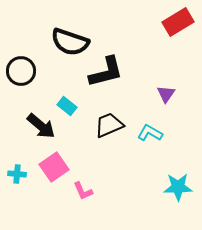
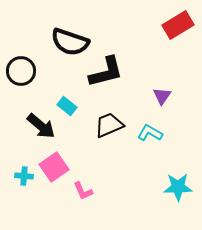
red rectangle: moved 3 px down
purple triangle: moved 4 px left, 2 px down
cyan cross: moved 7 px right, 2 px down
